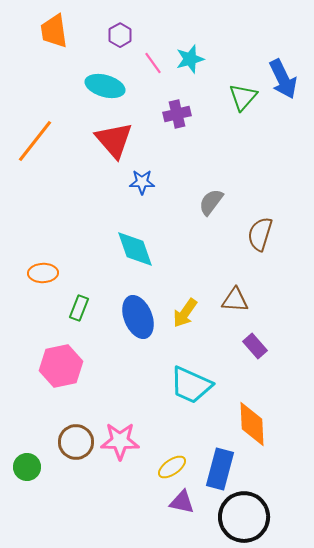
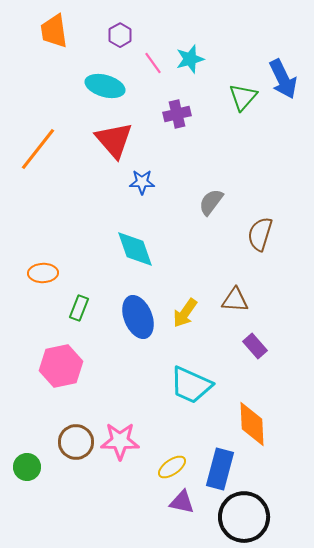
orange line: moved 3 px right, 8 px down
